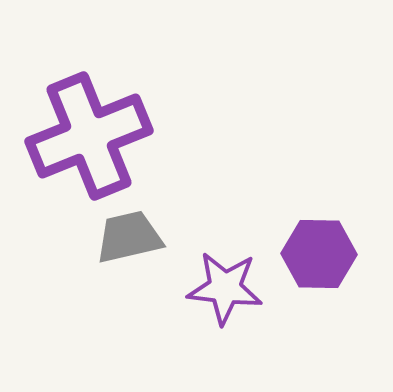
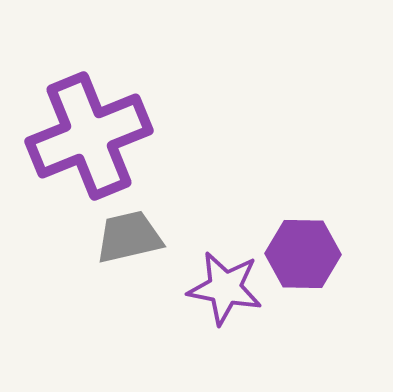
purple hexagon: moved 16 px left
purple star: rotated 4 degrees clockwise
